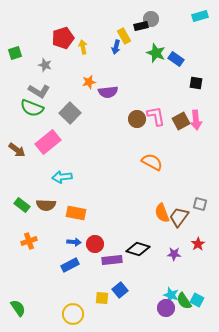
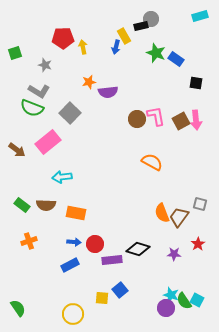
red pentagon at (63, 38): rotated 15 degrees clockwise
